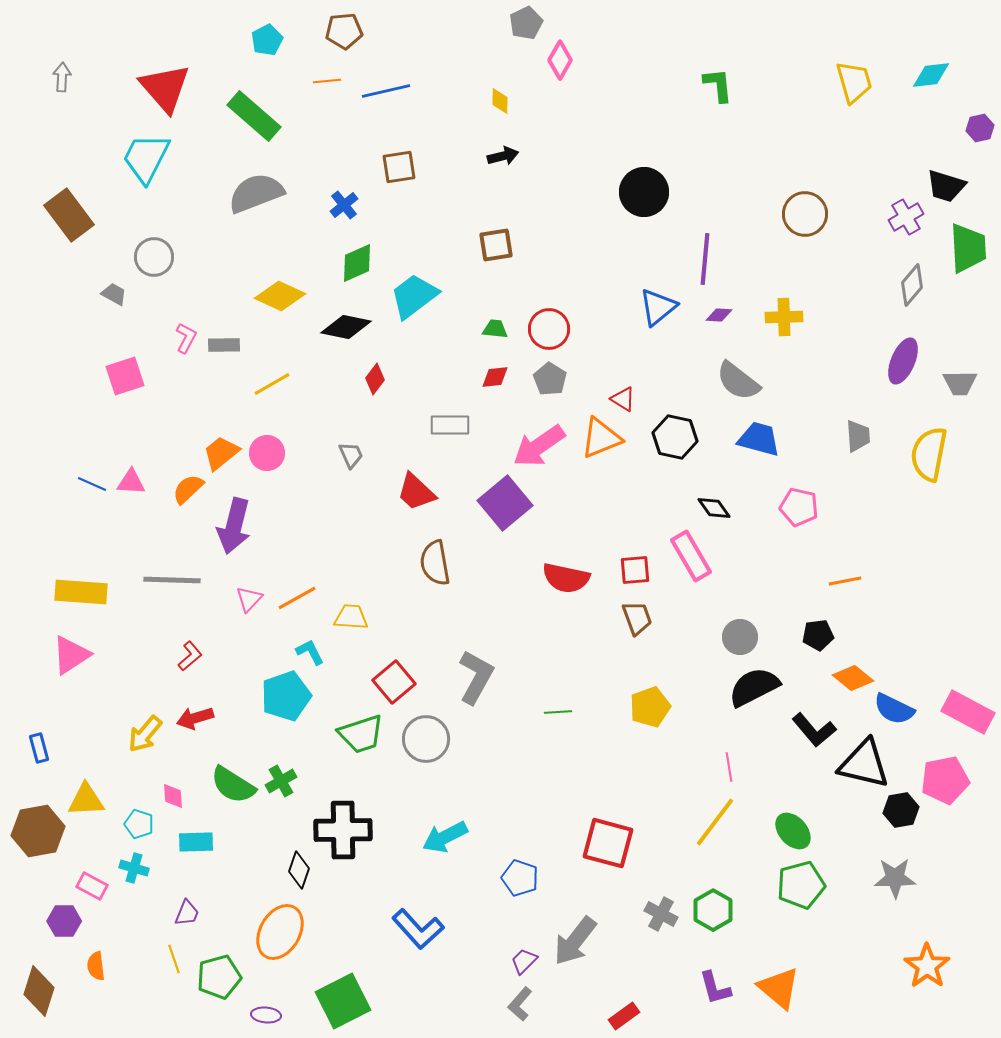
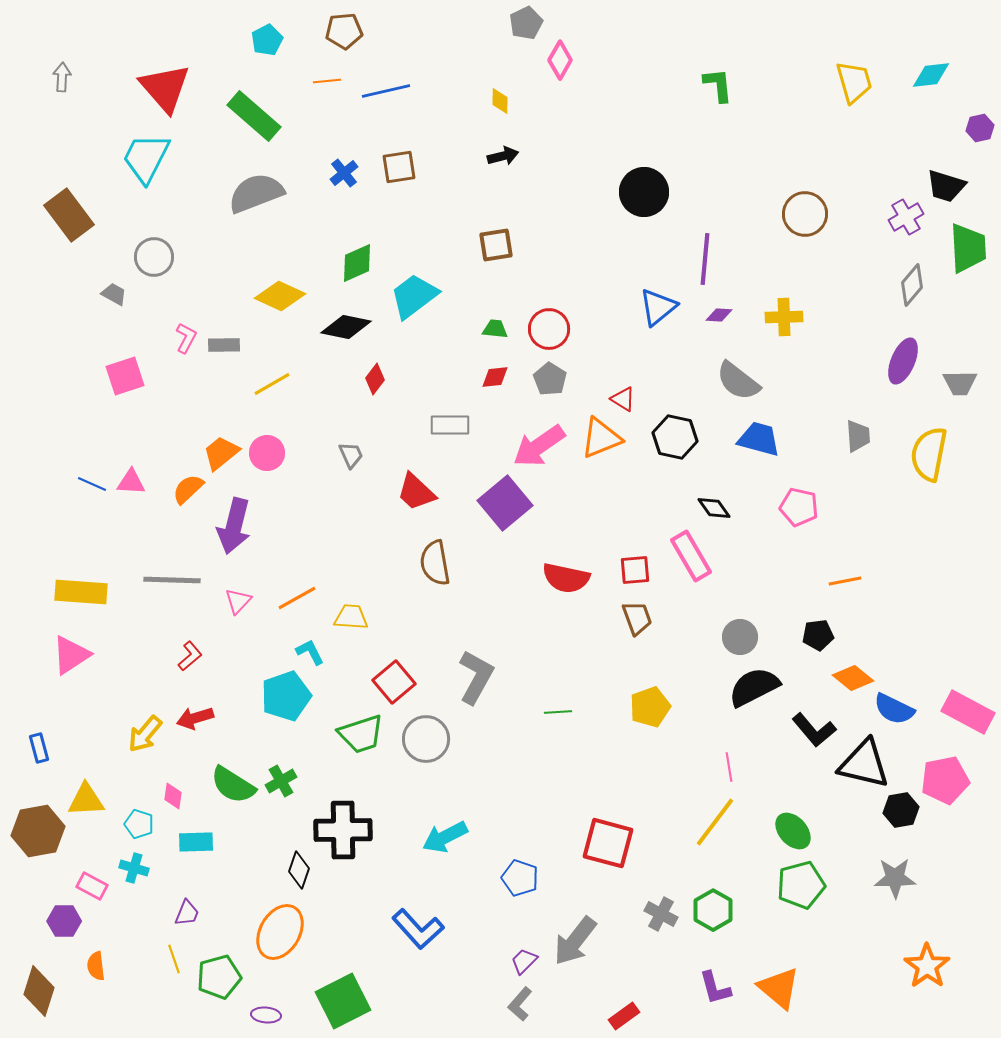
blue cross at (344, 205): moved 32 px up
pink triangle at (249, 599): moved 11 px left, 2 px down
pink diamond at (173, 796): rotated 12 degrees clockwise
